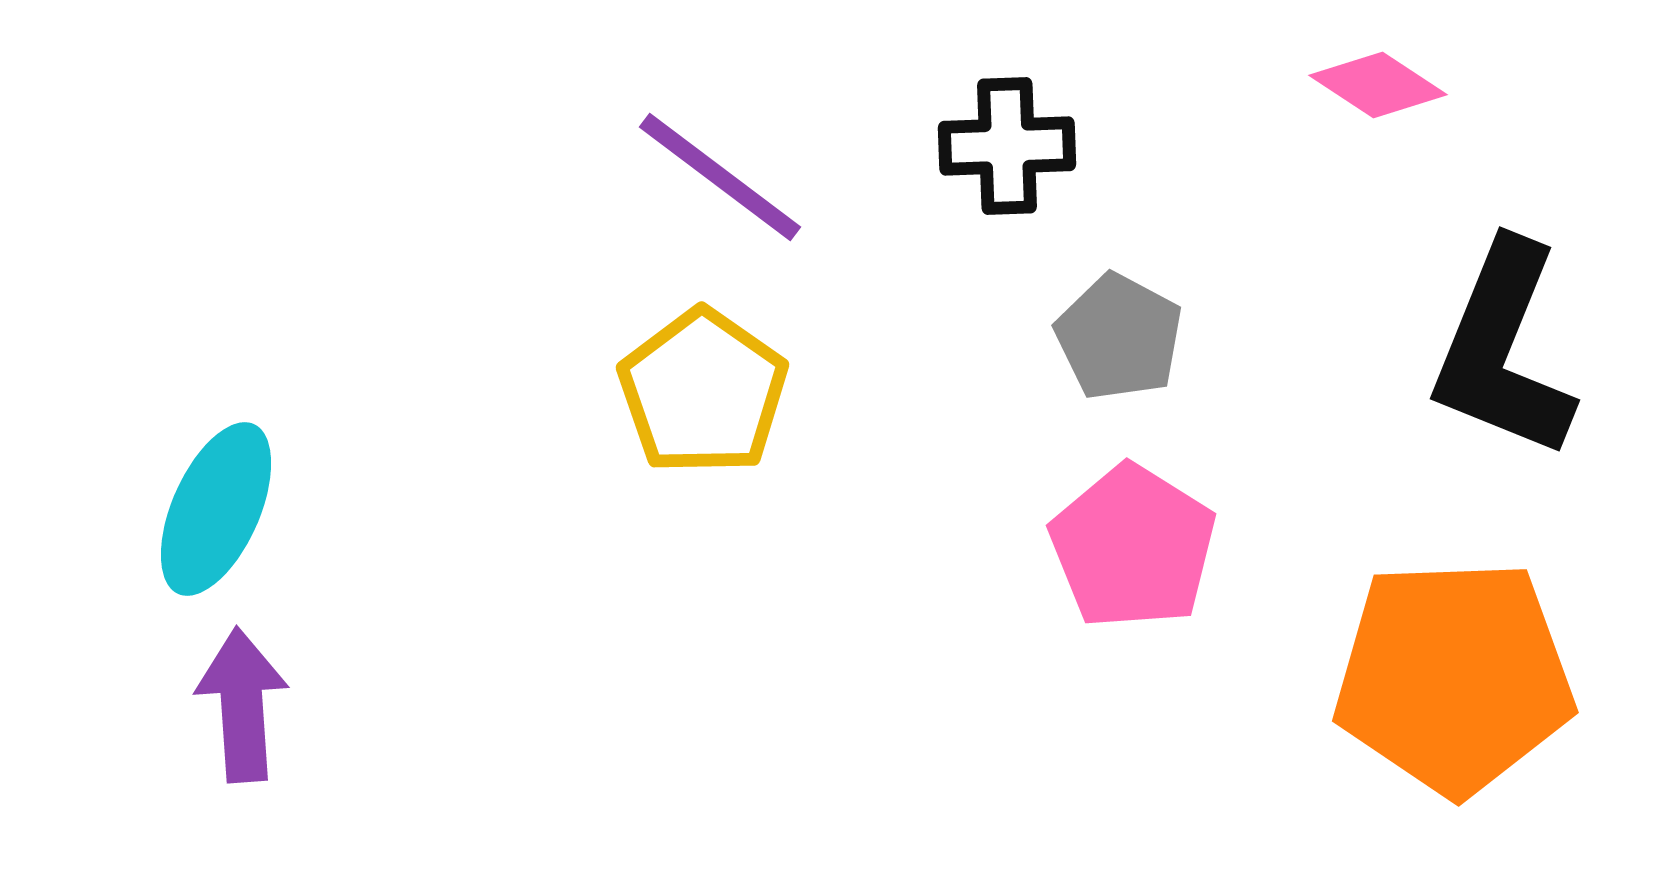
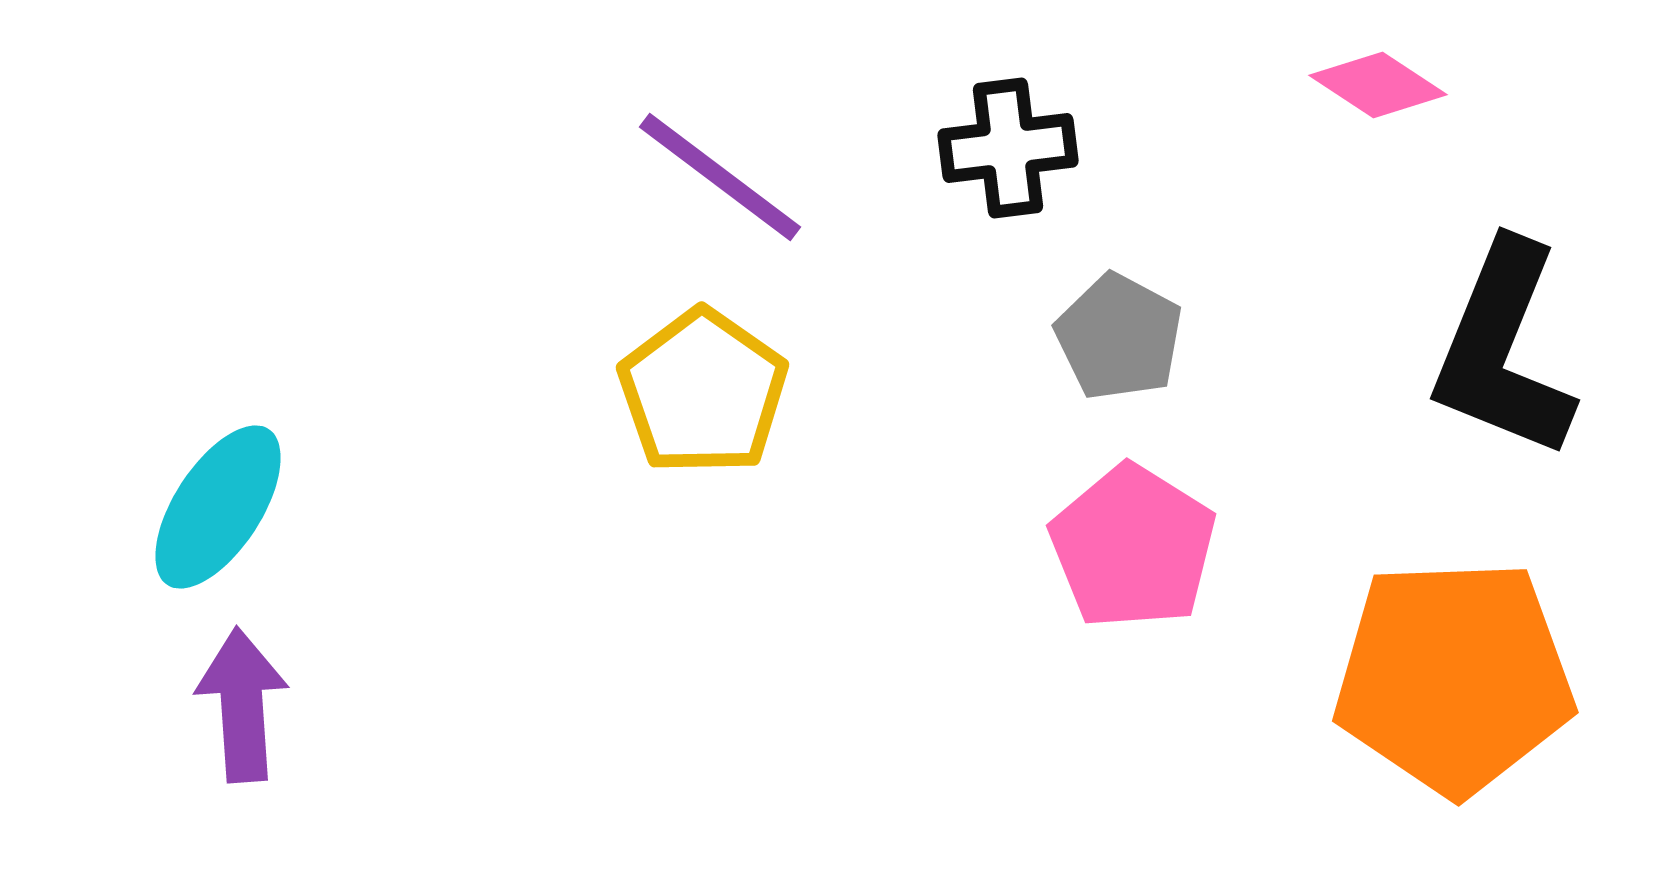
black cross: moved 1 px right, 2 px down; rotated 5 degrees counterclockwise
cyan ellipse: moved 2 px right, 2 px up; rotated 9 degrees clockwise
